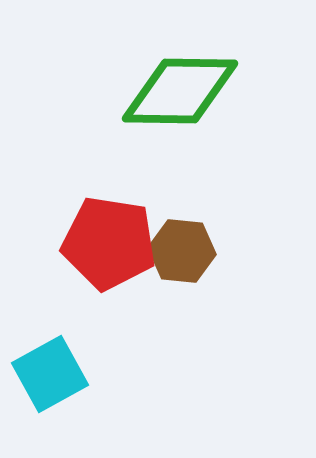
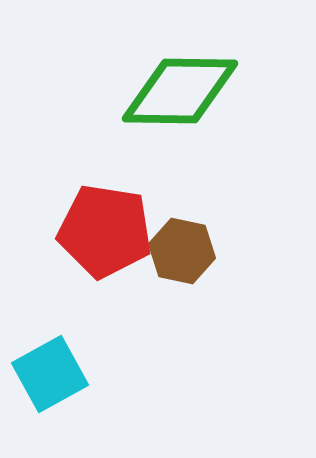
red pentagon: moved 4 px left, 12 px up
brown hexagon: rotated 6 degrees clockwise
